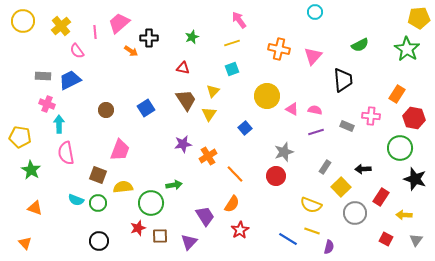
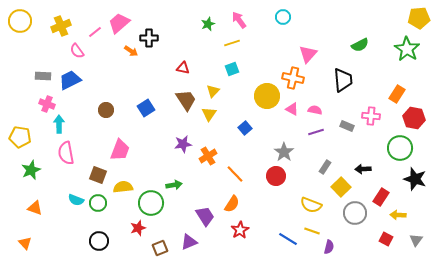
cyan circle at (315, 12): moved 32 px left, 5 px down
yellow circle at (23, 21): moved 3 px left
yellow cross at (61, 26): rotated 18 degrees clockwise
pink line at (95, 32): rotated 56 degrees clockwise
green star at (192, 37): moved 16 px right, 13 px up
orange cross at (279, 49): moved 14 px right, 29 px down
pink triangle at (313, 56): moved 5 px left, 2 px up
gray star at (284, 152): rotated 18 degrees counterclockwise
green star at (31, 170): rotated 18 degrees clockwise
yellow arrow at (404, 215): moved 6 px left
brown square at (160, 236): moved 12 px down; rotated 21 degrees counterclockwise
purple triangle at (189, 242): rotated 24 degrees clockwise
